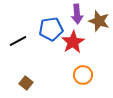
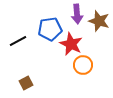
blue pentagon: moved 1 px left
red star: moved 2 px left, 2 px down; rotated 15 degrees counterclockwise
orange circle: moved 10 px up
brown square: rotated 24 degrees clockwise
